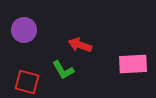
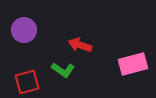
pink rectangle: rotated 12 degrees counterclockwise
green L-shape: rotated 25 degrees counterclockwise
red square: rotated 30 degrees counterclockwise
